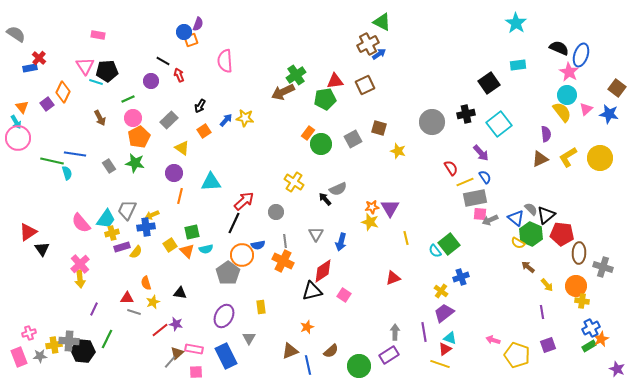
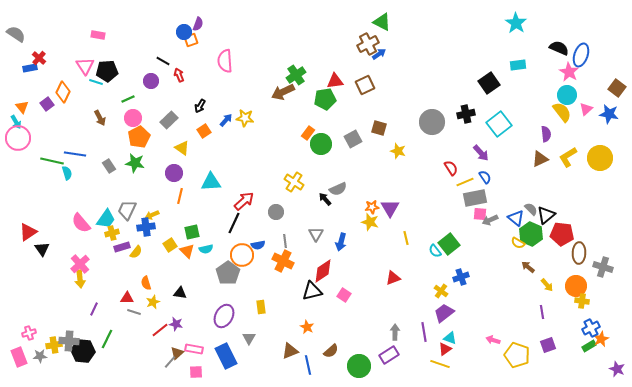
orange star at (307, 327): rotated 24 degrees counterclockwise
